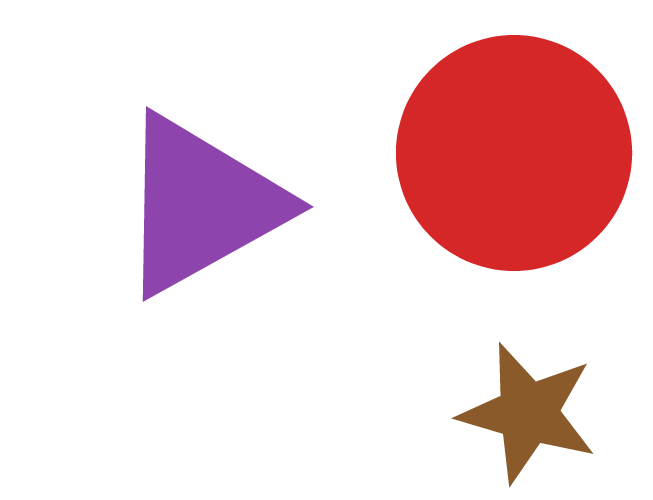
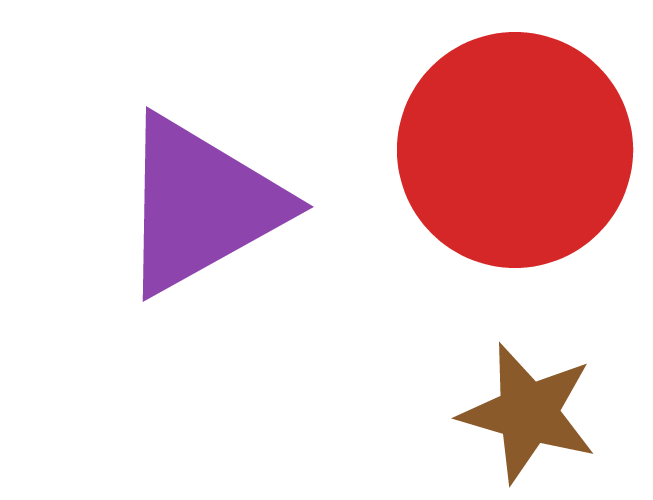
red circle: moved 1 px right, 3 px up
